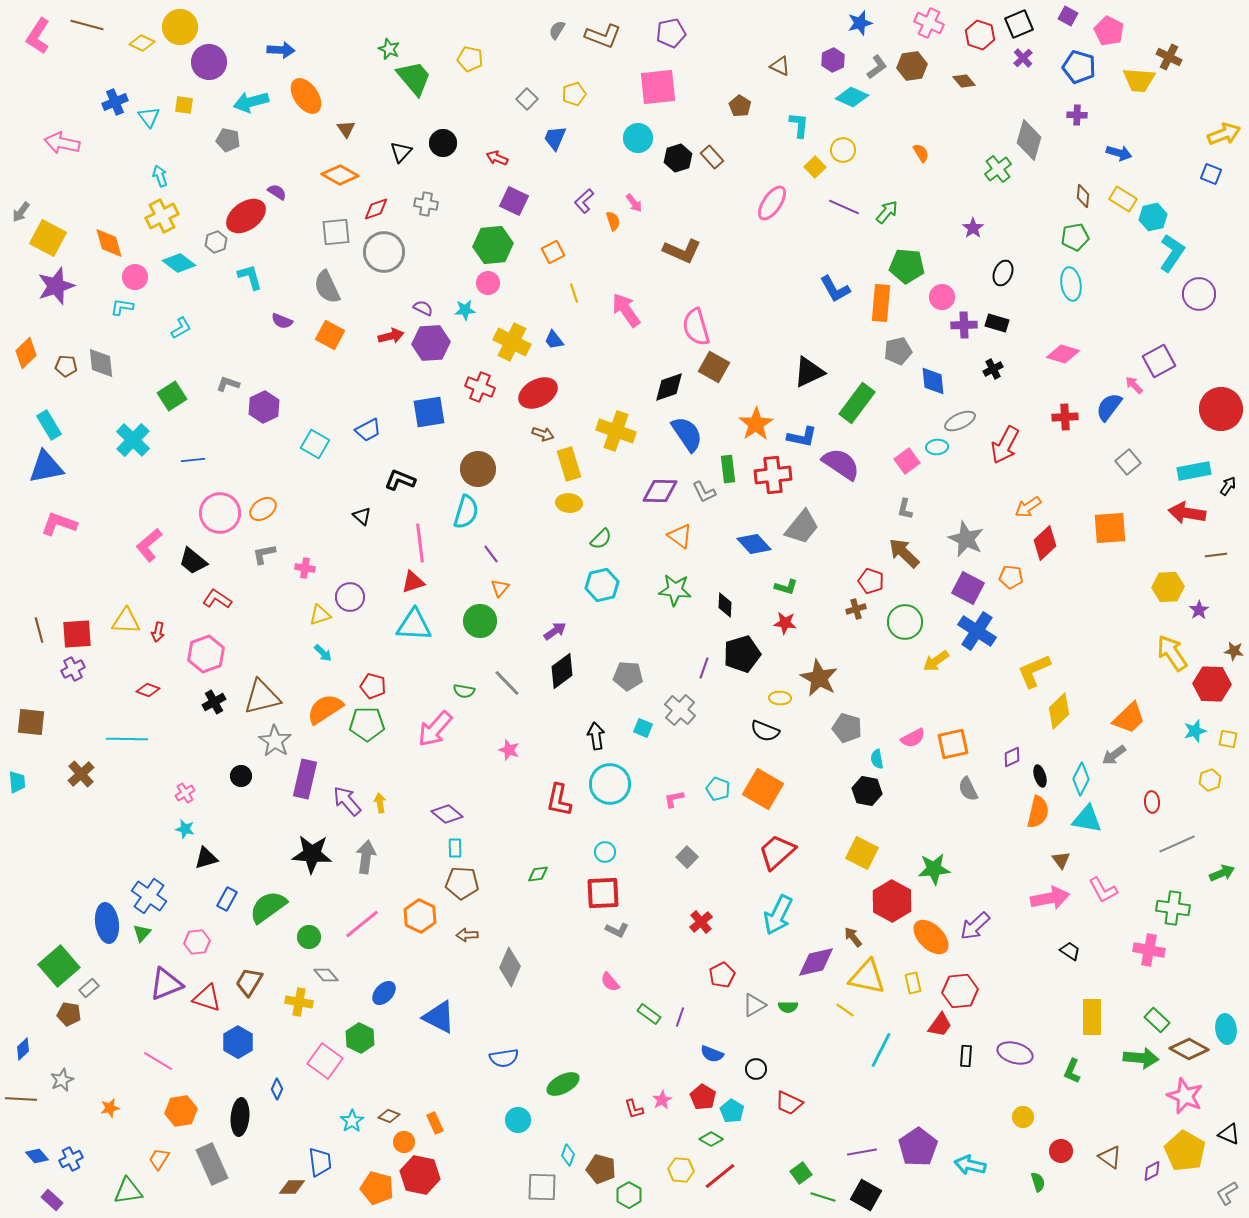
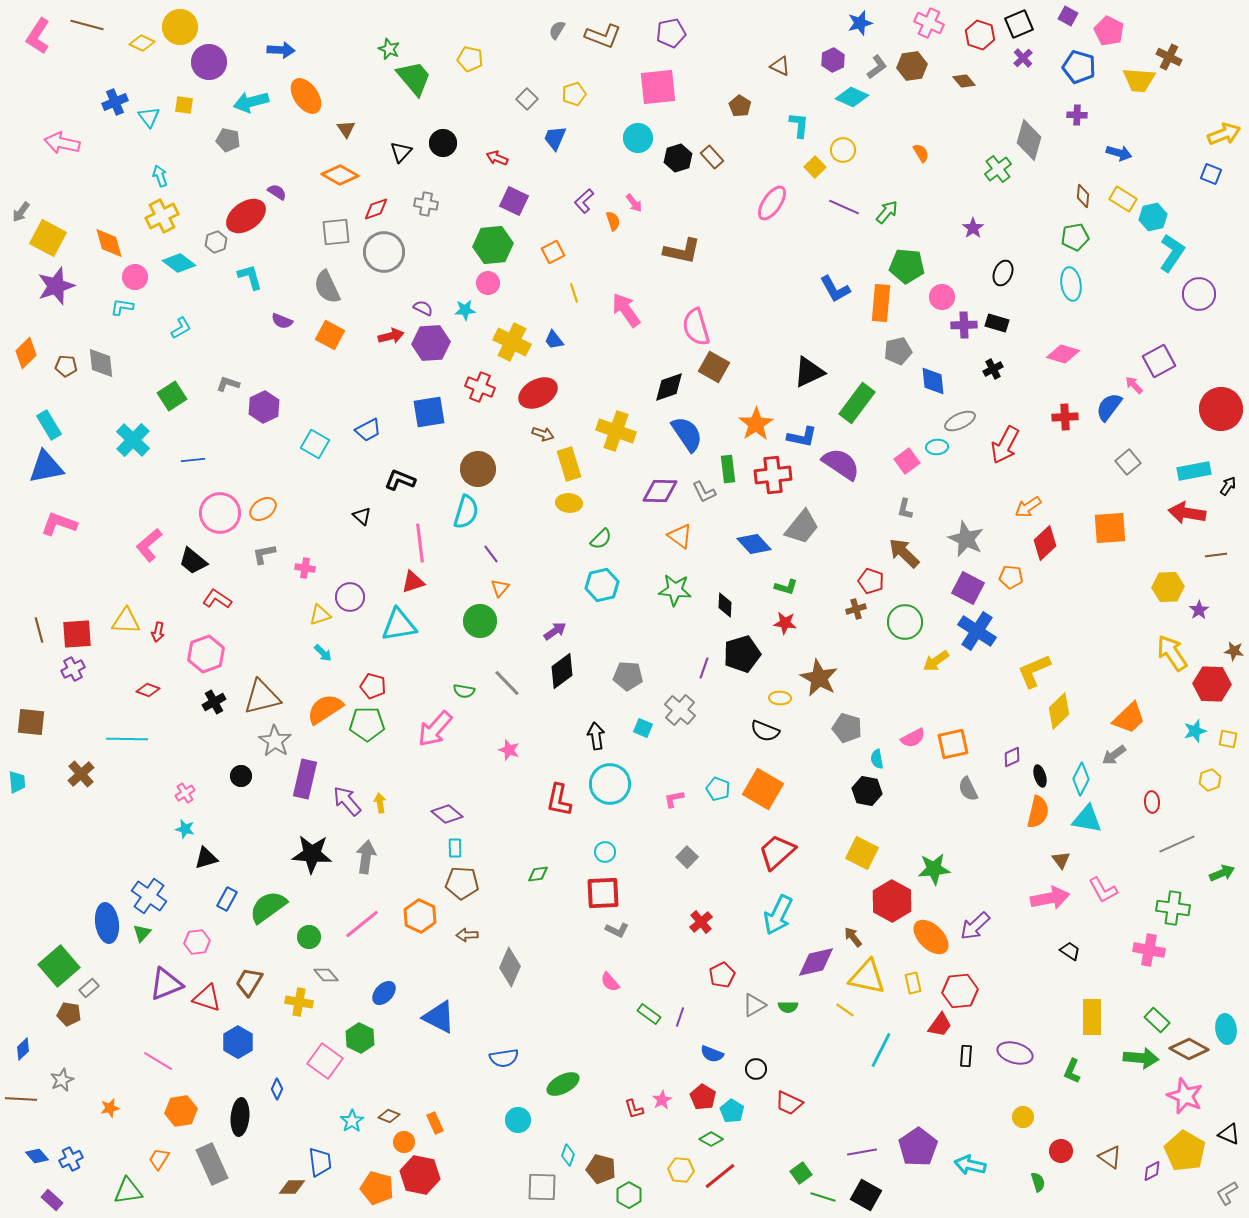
brown L-shape at (682, 251): rotated 12 degrees counterclockwise
cyan triangle at (414, 625): moved 15 px left; rotated 12 degrees counterclockwise
